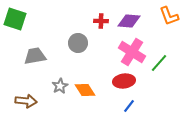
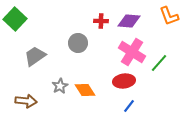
green square: rotated 25 degrees clockwise
gray trapezoid: rotated 25 degrees counterclockwise
